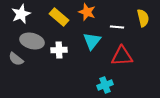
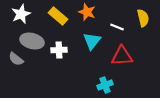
yellow rectangle: moved 1 px left, 1 px up
white line: rotated 16 degrees clockwise
